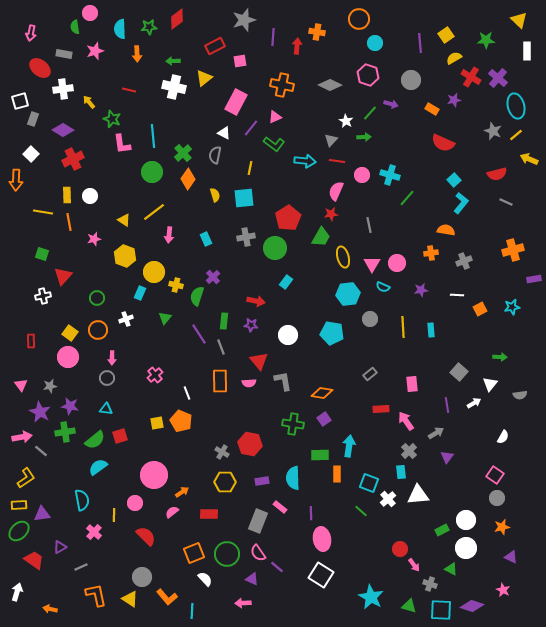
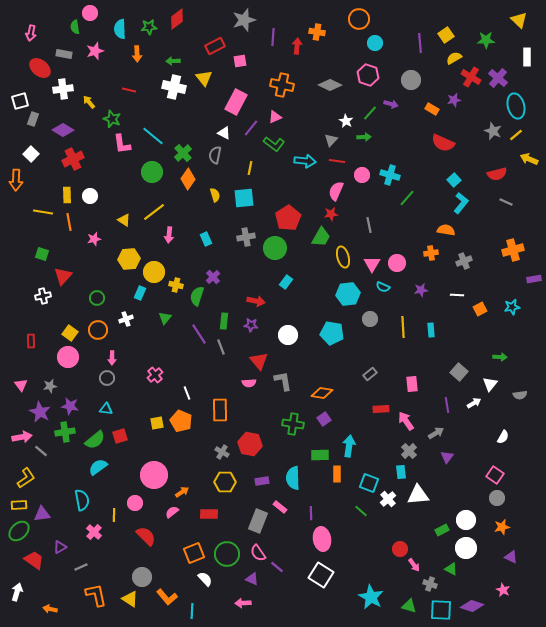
white rectangle at (527, 51): moved 6 px down
yellow triangle at (204, 78): rotated 30 degrees counterclockwise
cyan line at (153, 136): rotated 45 degrees counterclockwise
yellow hexagon at (125, 256): moved 4 px right, 3 px down; rotated 25 degrees counterclockwise
orange rectangle at (220, 381): moved 29 px down
